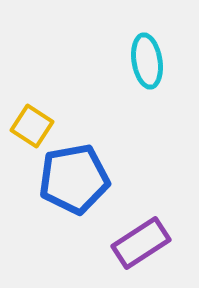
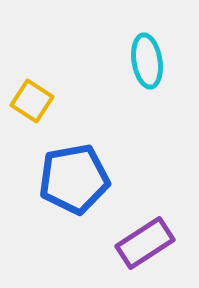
yellow square: moved 25 px up
purple rectangle: moved 4 px right
